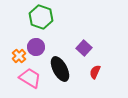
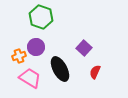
orange cross: rotated 24 degrees clockwise
